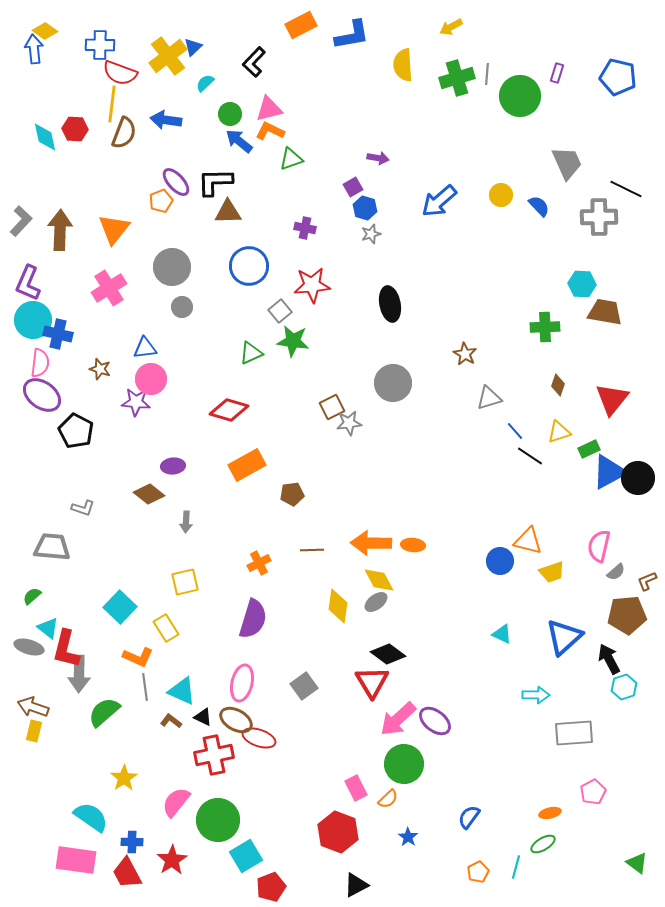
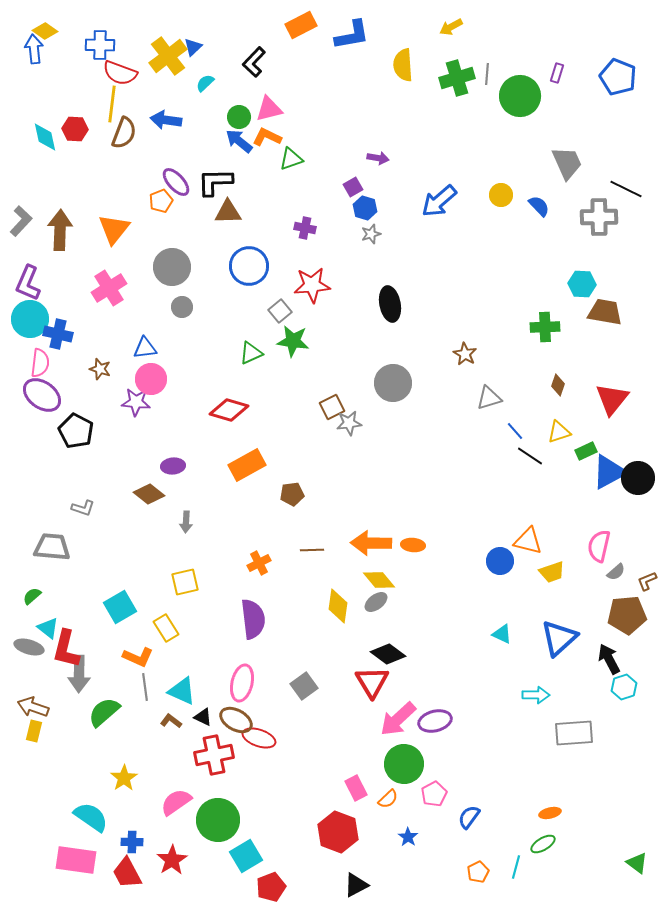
blue pentagon at (618, 77): rotated 9 degrees clockwise
green circle at (230, 114): moved 9 px right, 3 px down
orange L-shape at (270, 131): moved 3 px left, 6 px down
cyan circle at (33, 320): moved 3 px left, 1 px up
green rectangle at (589, 449): moved 3 px left, 2 px down
yellow diamond at (379, 580): rotated 12 degrees counterclockwise
cyan square at (120, 607): rotated 16 degrees clockwise
purple semicircle at (253, 619): rotated 24 degrees counterclockwise
blue triangle at (564, 637): moved 5 px left, 1 px down
purple ellipse at (435, 721): rotated 52 degrees counterclockwise
pink pentagon at (593, 792): moved 159 px left, 2 px down
pink semicircle at (176, 802): rotated 16 degrees clockwise
